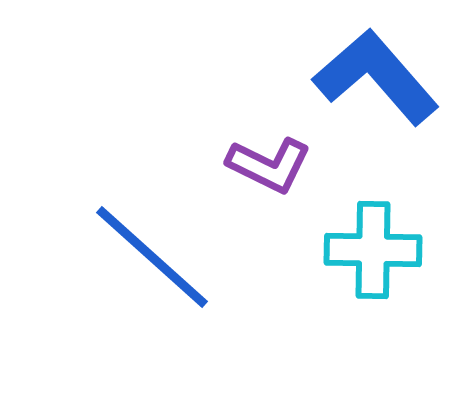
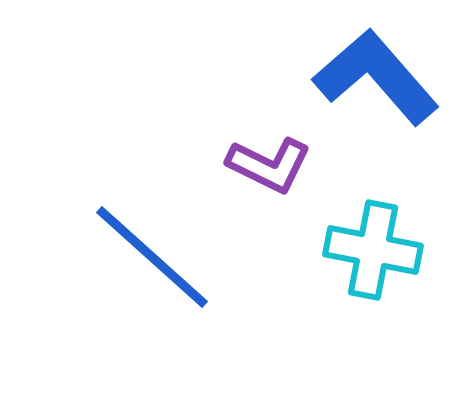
cyan cross: rotated 10 degrees clockwise
